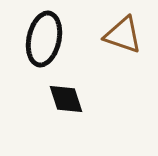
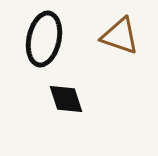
brown triangle: moved 3 px left, 1 px down
